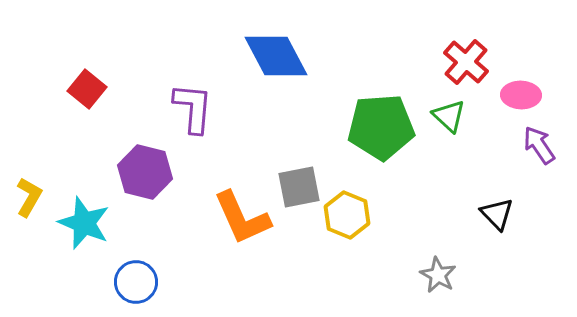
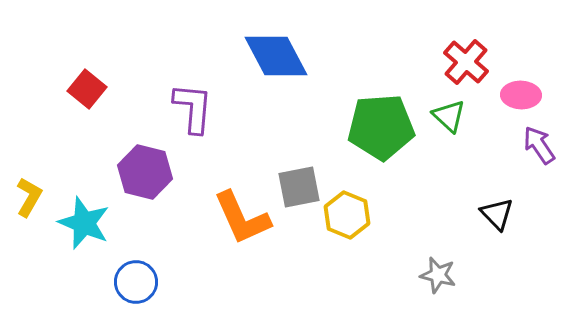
gray star: rotated 15 degrees counterclockwise
